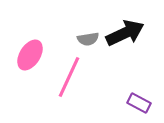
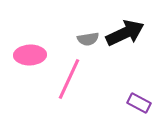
pink ellipse: rotated 56 degrees clockwise
pink line: moved 2 px down
